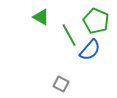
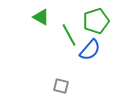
green pentagon: rotated 30 degrees clockwise
gray square: moved 2 px down; rotated 14 degrees counterclockwise
